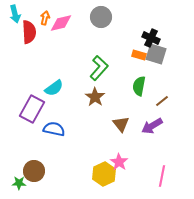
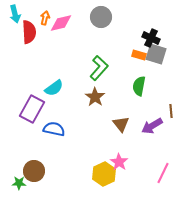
brown line: moved 9 px right, 10 px down; rotated 56 degrees counterclockwise
pink line: moved 1 px right, 3 px up; rotated 15 degrees clockwise
